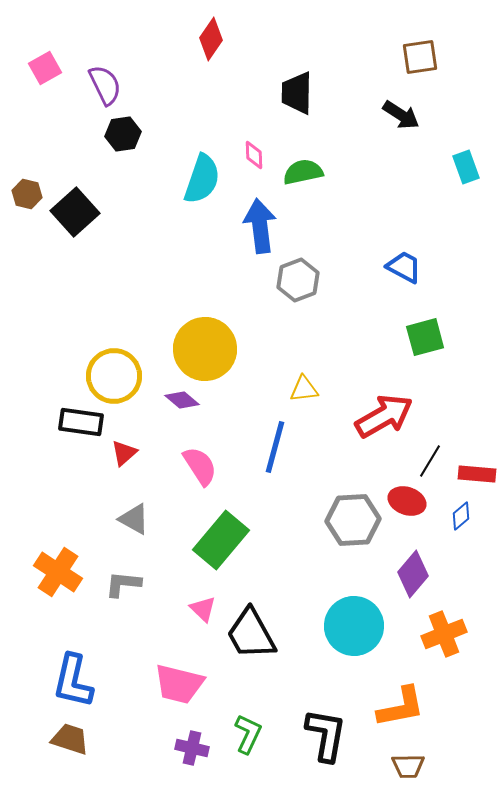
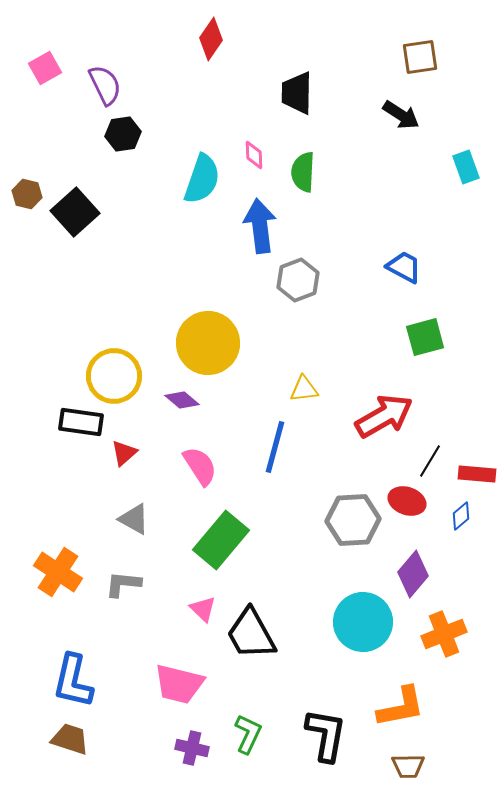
green semicircle at (303, 172): rotated 75 degrees counterclockwise
yellow circle at (205, 349): moved 3 px right, 6 px up
cyan circle at (354, 626): moved 9 px right, 4 px up
